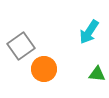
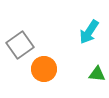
gray square: moved 1 px left, 1 px up
